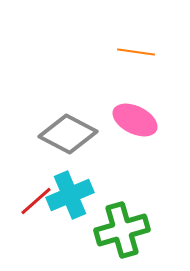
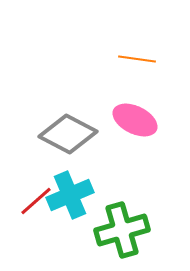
orange line: moved 1 px right, 7 px down
